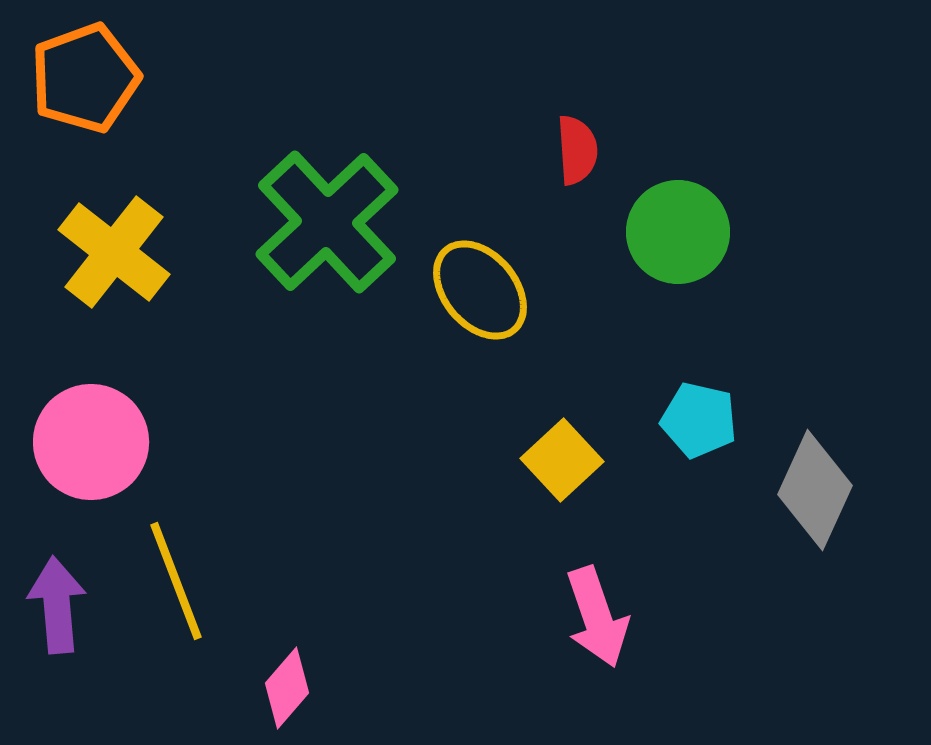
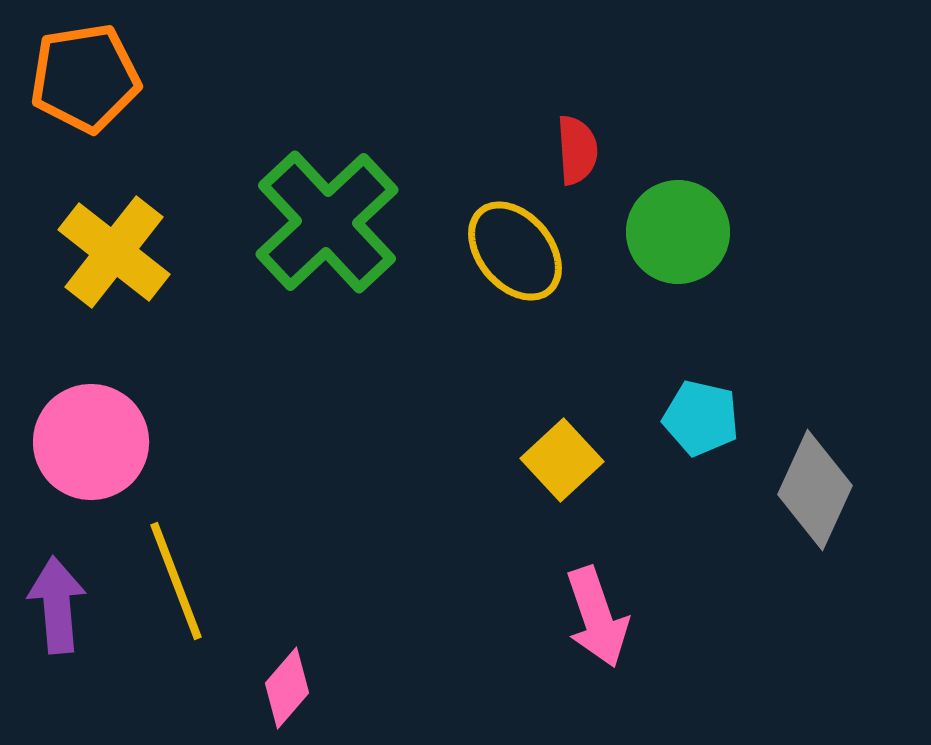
orange pentagon: rotated 11 degrees clockwise
yellow ellipse: moved 35 px right, 39 px up
cyan pentagon: moved 2 px right, 2 px up
